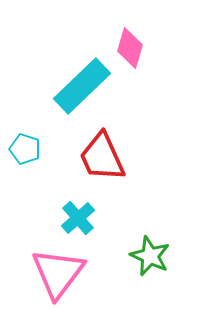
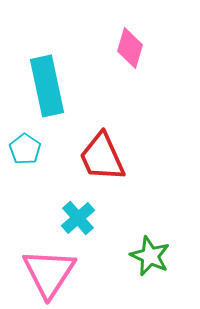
cyan rectangle: moved 35 px left; rotated 58 degrees counterclockwise
cyan pentagon: rotated 16 degrees clockwise
pink triangle: moved 9 px left; rotated 4 degrees counterclockwise
